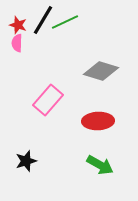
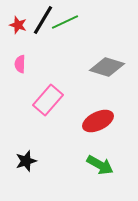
pink semicircle: moved 3 px right, 21 px down
gray diamond: moved 6 px right, 4 px up
red ellipse: rotated 24 degrees counterclockwise
